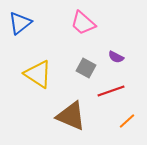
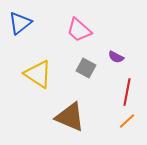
pink trapezoid: moved 4 px left, 7 px down
red line: moved 16 px right, 1 px down; rotated 60 degrees counterclockwise
brown triangle: moved 1 px left, 1 px down
